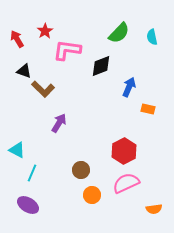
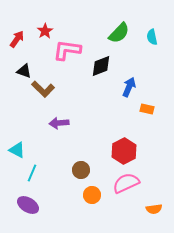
red arrow: rotated 66 degrees clockwise
orange rectangle: moved 1 px left
purple arrow: rotated 126 degrees counterclockwise
